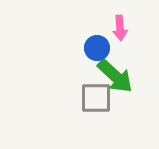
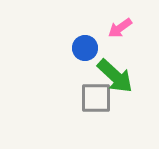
pink arrow: rotated 60 degrees clockwise
blue circle: moved 12 px left
